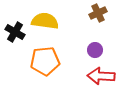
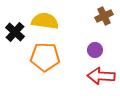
brown cross: moved 6 px right, 3 px down
black cross: rotated 12 degrees clockwise
orange pentagon: moved 4 px up; rotated 8 degrees clockwise
